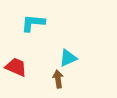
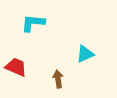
cyan triangle: moved 17 px right, 4 px up
